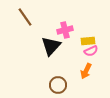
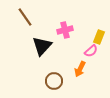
yellow rectangle: moved 11 px right, 4 px up; rotated 64 degrees counterclockwise
black triangle: moved 9 px left
pink semicircle: rotated 16 degrees counterclockwise
orange arrow: moved 6 px left, 2 px up
brown circle: moved 4 px left, 4 px up
